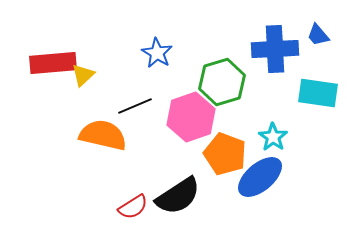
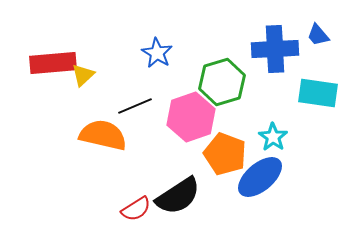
red semicircle: moved 3 px right, 2 px down
